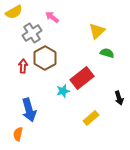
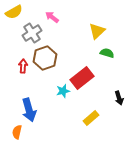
brown hexagon: rotated 10 degrees clockwise
orange semicircle: moved 1 px left, 2 px up
